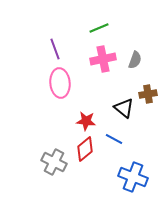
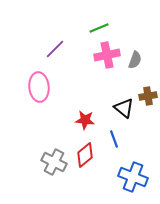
purple line: rotated 65 degrees clockwise
pink cross: moved 4 px right, 4 px up
pink ellipse: moved 21 px left, 4 px down
brown cross: moved 2 px down
red star: moved 1 px left, 1 px up
blue line: rotated 42 degrees clockwise
red diamond: moved 6 px down
